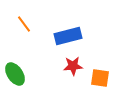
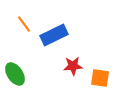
blue rectangle: moved 14 px left, 1 px up; rotated 12 degrees counterclockwise
